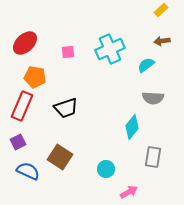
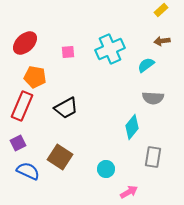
black trapezoid: rotated 10 degrees counterclockwise
purple square: moved 1 px down
